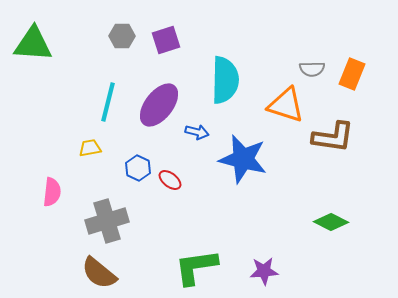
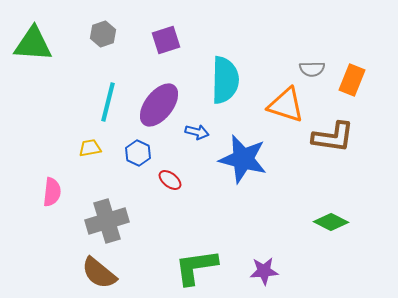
gray hexagon: moved 19 px left, 2 px up; rotated 20 degrees counterclockwise
orange rectangle: moved 6 px down
blue hexagon: moved 15 px up
